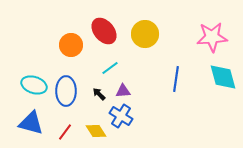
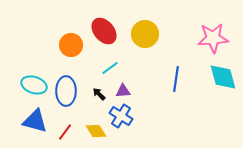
pink star: moved 1 px right, 1 px down
blue triangle: moved 4 px right, 2 px up
